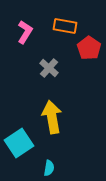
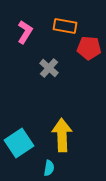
red pentagon: rotated 30 degrees counterclockwise
yellow arrow: moved 10 px right, 18 px down; rotated 8 degrees clockwise
